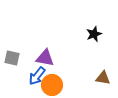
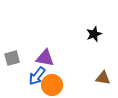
gray square: rotated 28 degrees counterclockwise
